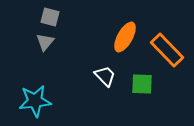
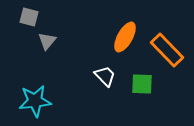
gray square: moved 21 px left
gray triangle: moved 2 px right, 1 px up
